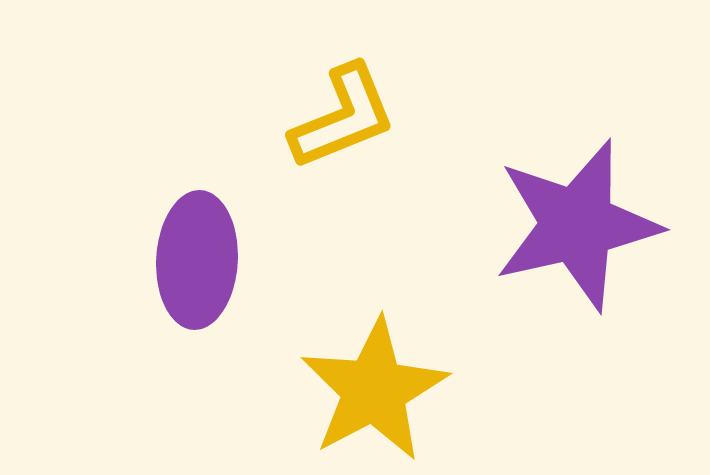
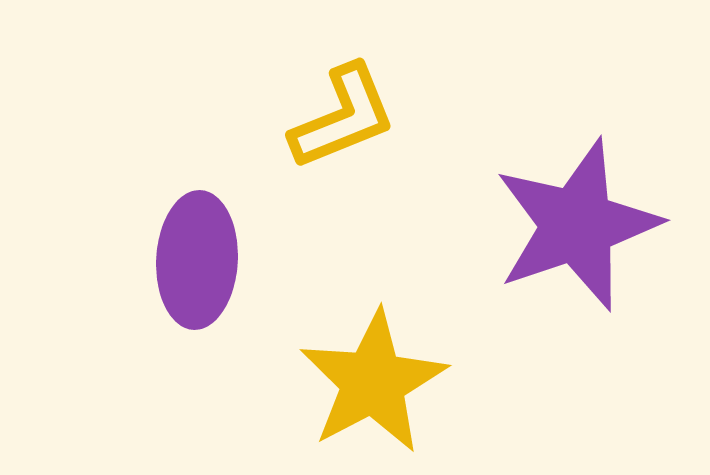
purple star: rotated 6 degrees counterclockwise
yellow star: moved 1 px left, 8 px up
